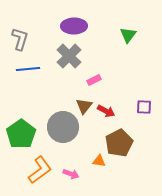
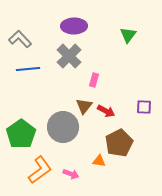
gray L-shape: rotated 60 degrees counterclockwise
pink rectangle: rotated 48 degrees counterclockwise
